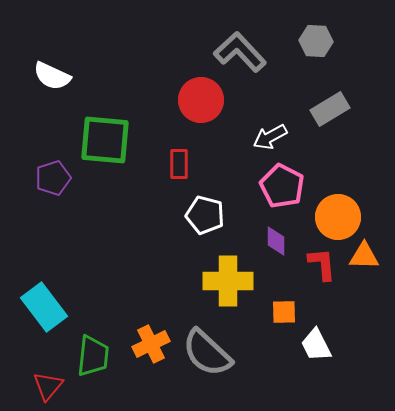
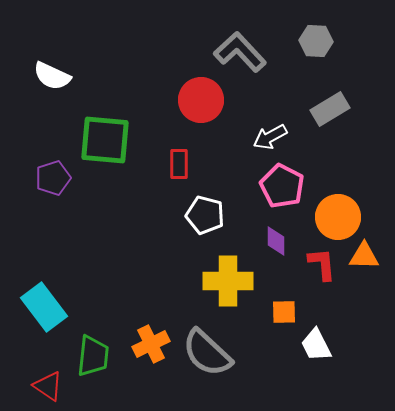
red triangle: rotated 36 degrees counterclockwise
